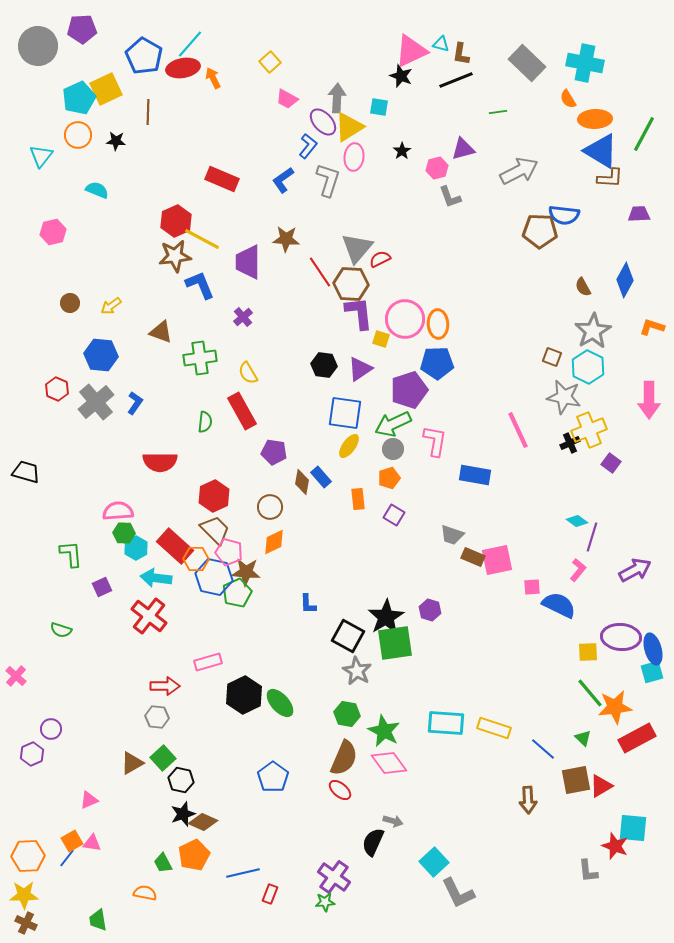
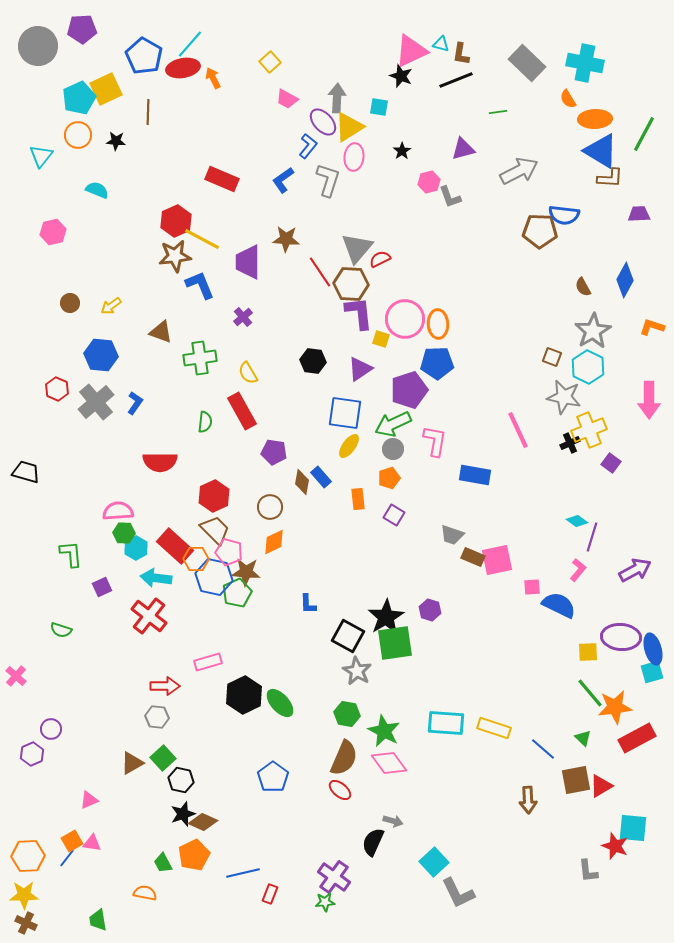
pink hexagon at (437, 168): moved 8 px left, 14 px down
black hexagon at (324, 365): moved 11 px left, 4 px up
